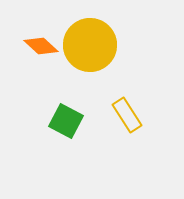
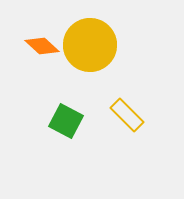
orange diamond: moved 1 px right
yellow rectangle: rotated 12 degrees counterclockwise
